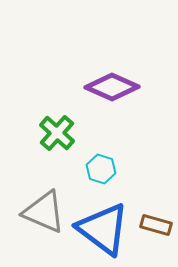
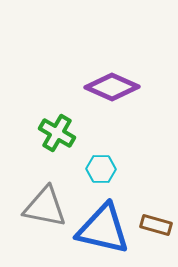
green cross: rotated 12 degrees counterclockwise
cyan hexagon: rotated 16 degrees counterclockwise
gray triangle: moved 1 px right, 5 px up; rotated 12 degrees counterclockwise
blue triangle: rotated 24 degrees counterclockwise
